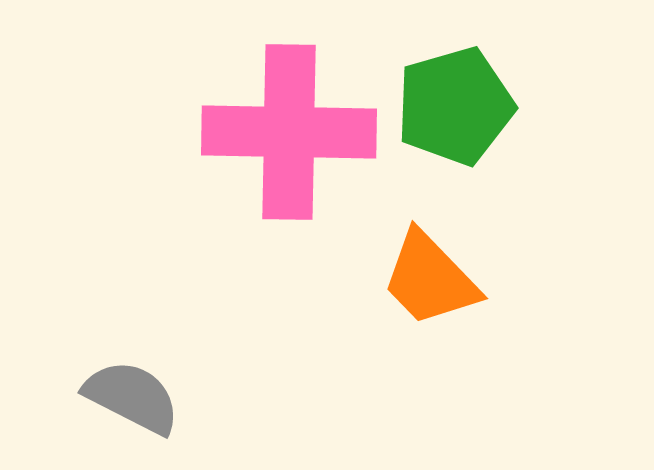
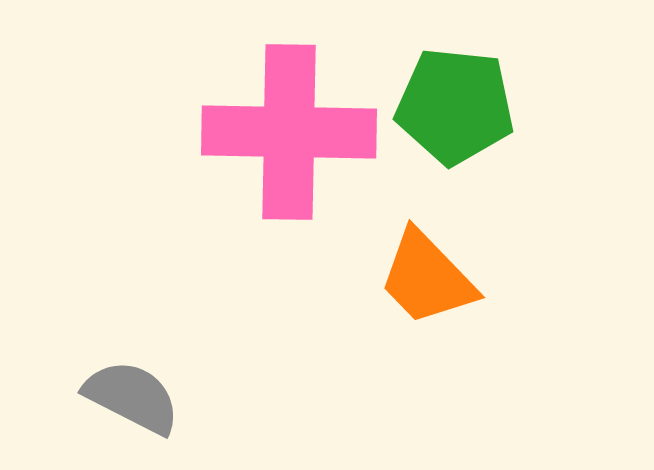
green pentagon: rotated 22 degrees clockwise
orange trapezoid: moved 3 px left, 1 px up
